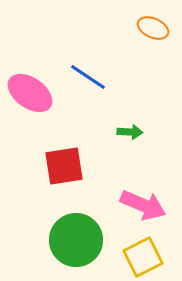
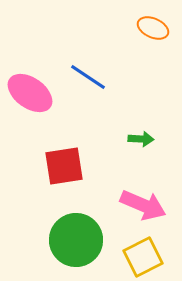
green arrow: moved 11 px right, 7 px down
